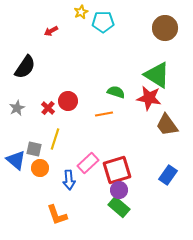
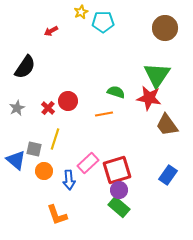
green triangle: rotated 32 degrees clockwise
orange circle: moved 4 px right, 3 px down
